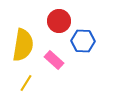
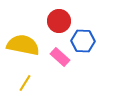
yellow semicircle: rotated 88 degrees counterclockwise
pink rectangle: moved 6 px right, 3 px up
yellow line: moved 1 px left
